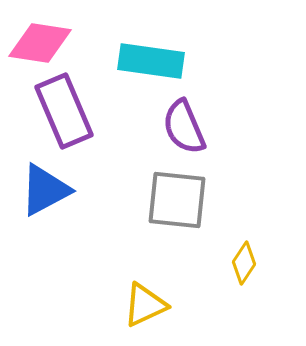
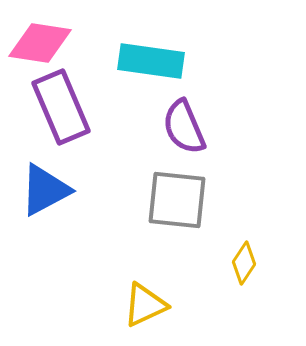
purple rectangle: moved 3 px left, 4 px up
